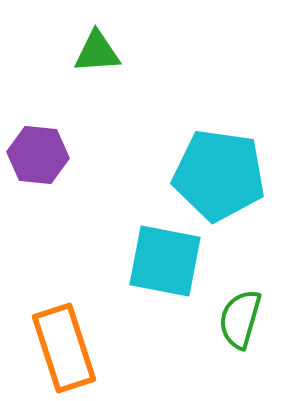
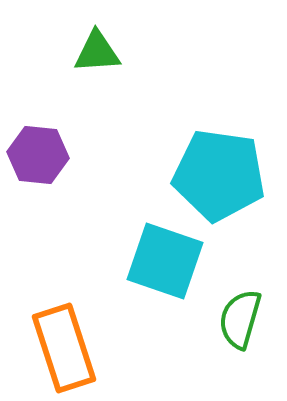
cyan square: rotated 8 degrees clockwise
